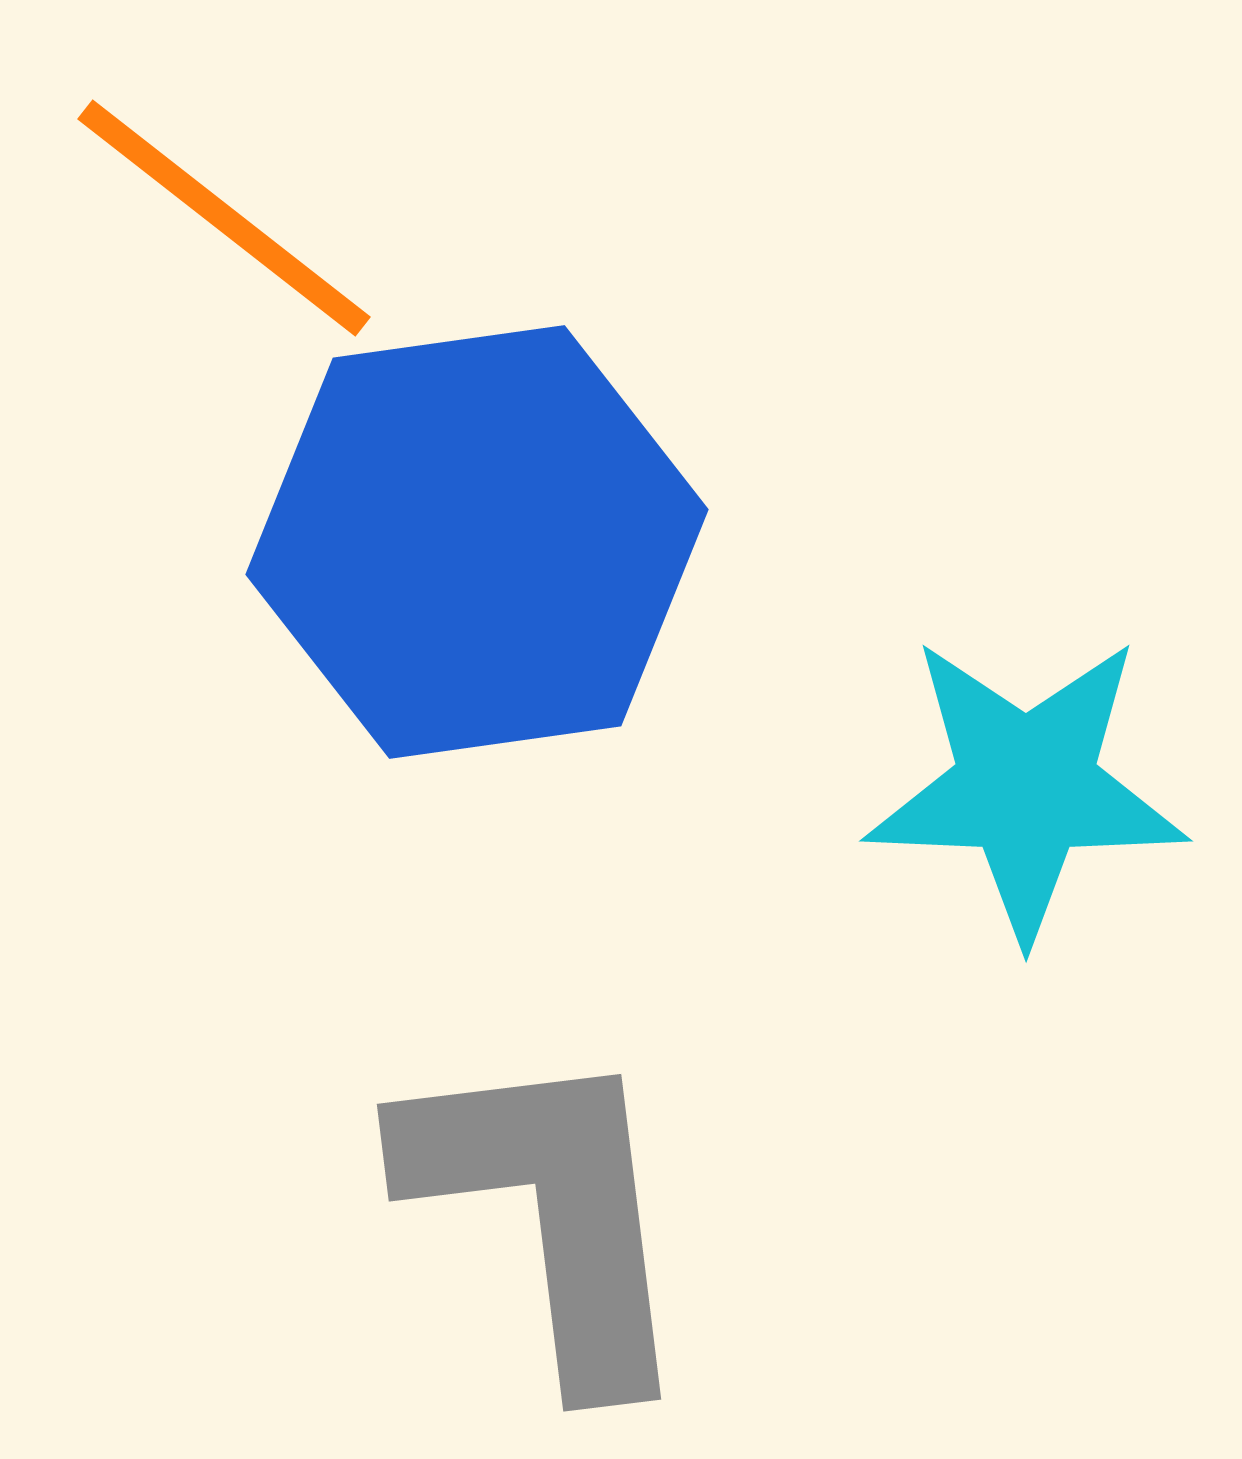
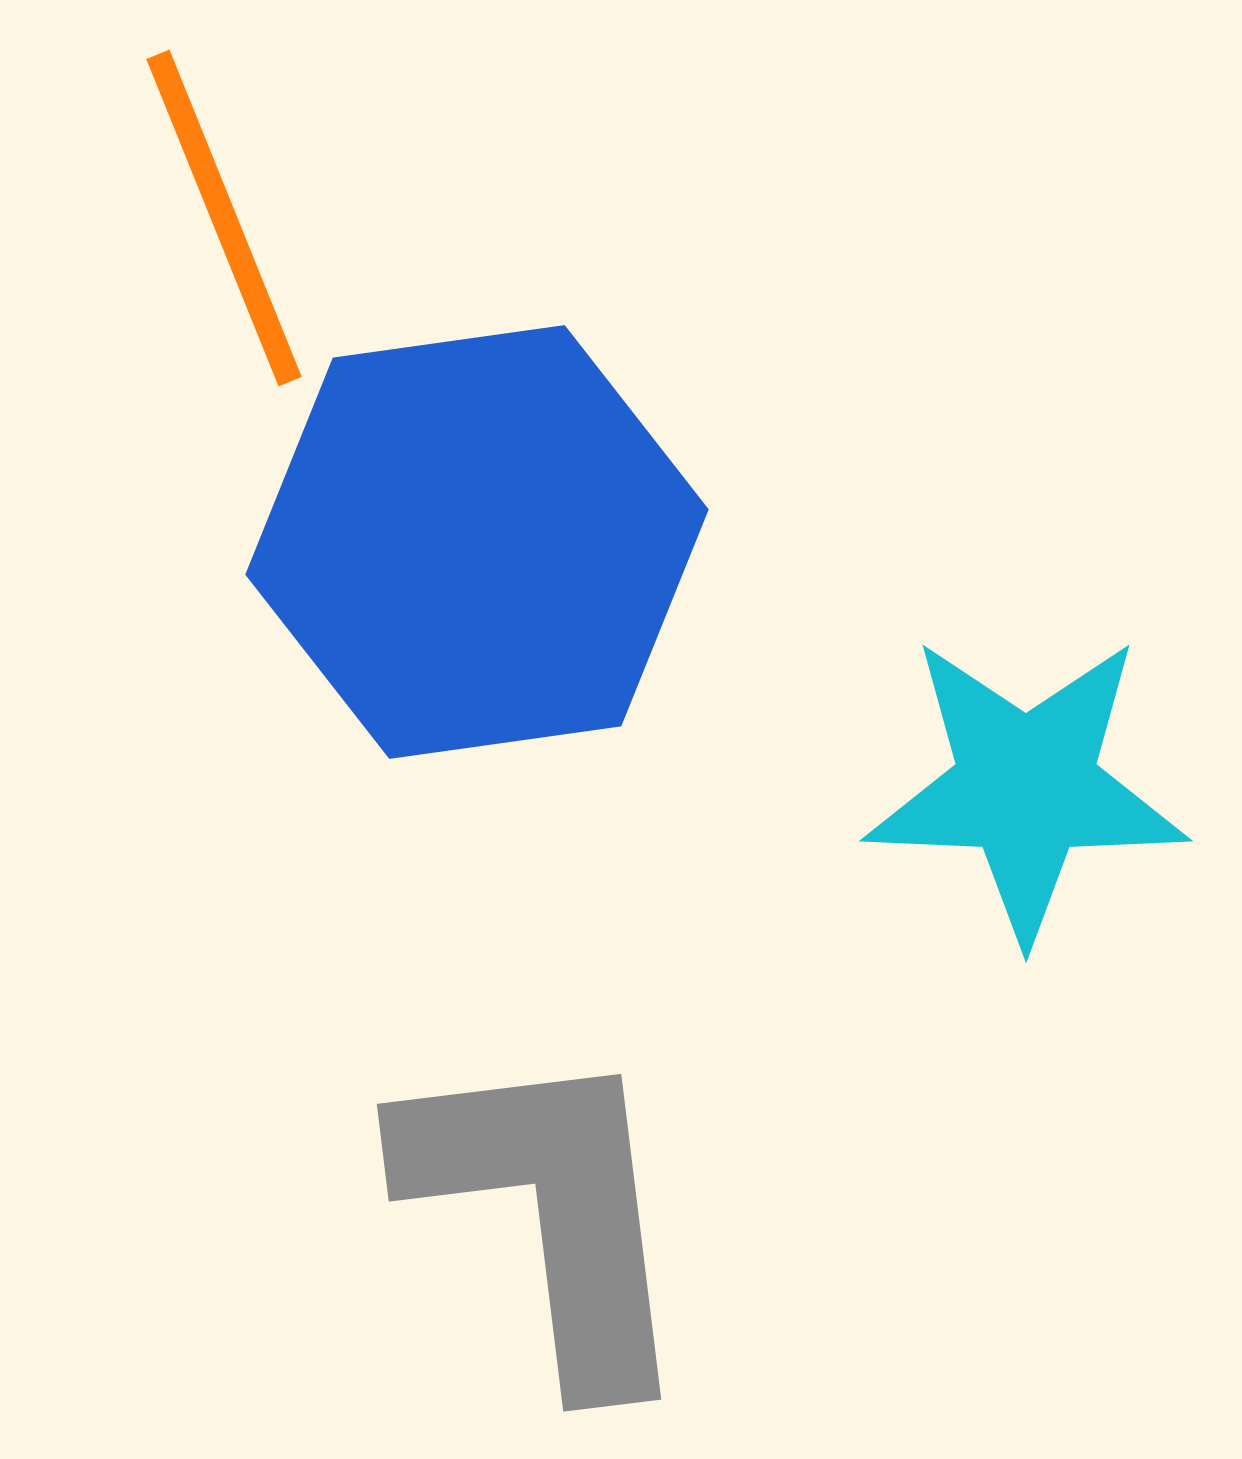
orange line: rotated 30 degrees clockwise
